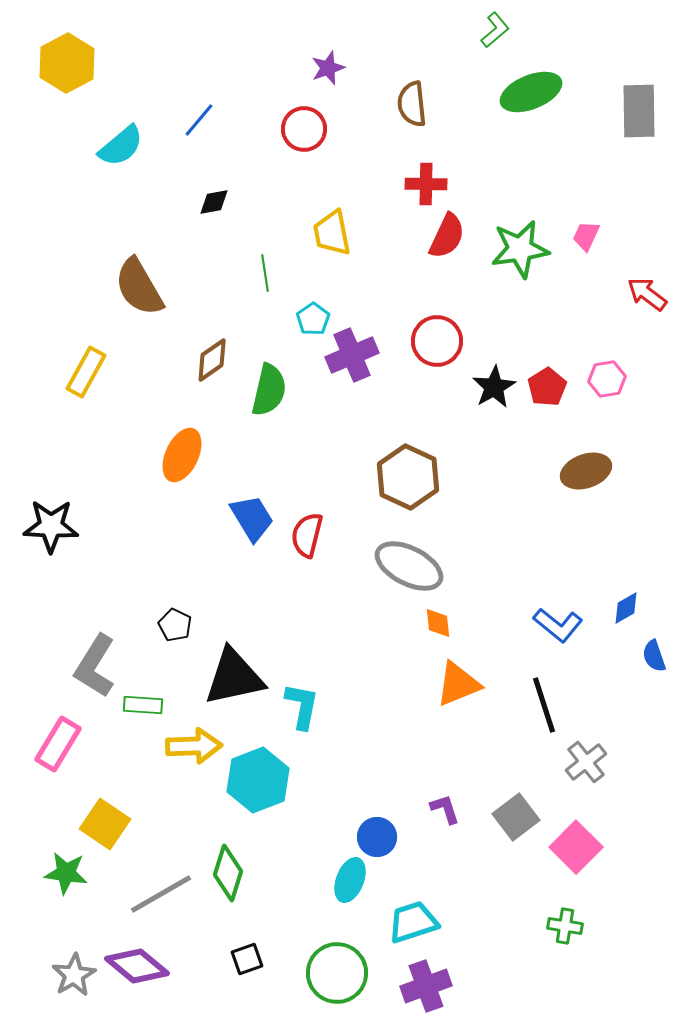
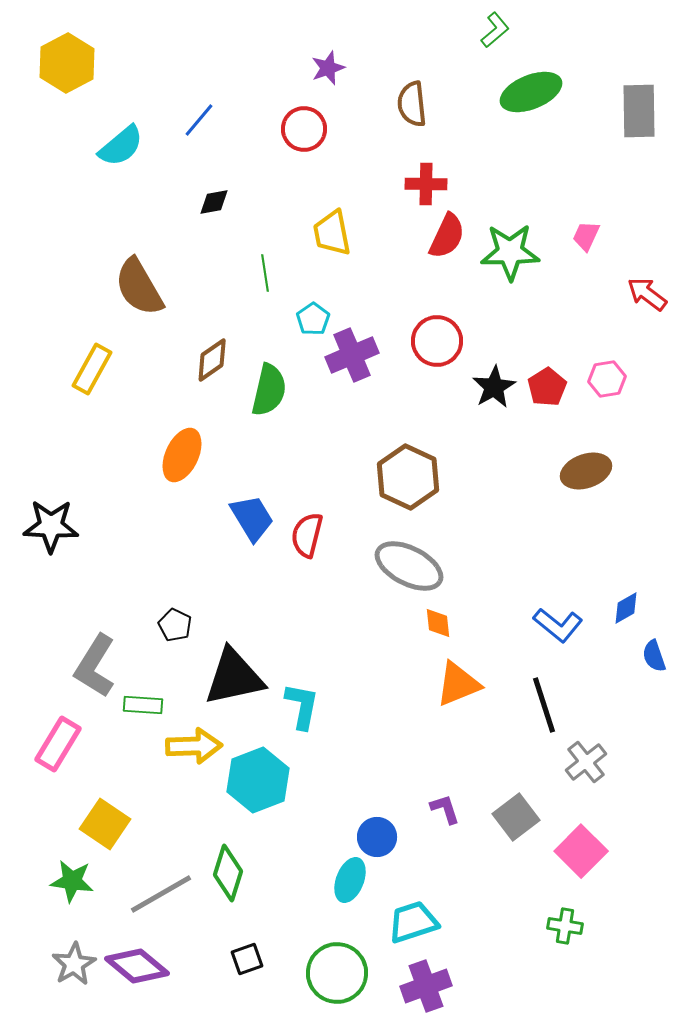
green star at (520, 249): moved 10 px left, 3 px down; rotated 8 degrees clockwise
yellow rectangle at (86, 372): moved 6 px right, 3 px up
pink square at (576, 847): moved 5 px right, 4 px down
green star at (66, 873): moved 6 px right, 8 px down
gray star at (74, 975): moved 11 px up
